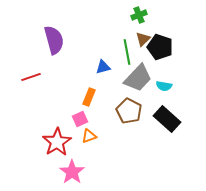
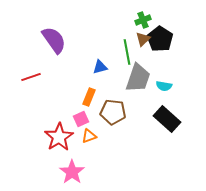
green cross: moved 4 px right, 5 px down
purple semicircle: rotated 20 degrees counterclockwise
black pentagon: moved 8 px up; rotated 15 degrees clockwise
blue triangle: moved 3 px left
gray trapezoid: rotated 24 degrees counterclockwise
brown pentagon: moved 16 px left, 1 px down; rotated 20 degrees counterclockwise
pink square: moved 1 px right
red star: moved 2 px right, 5 px up
